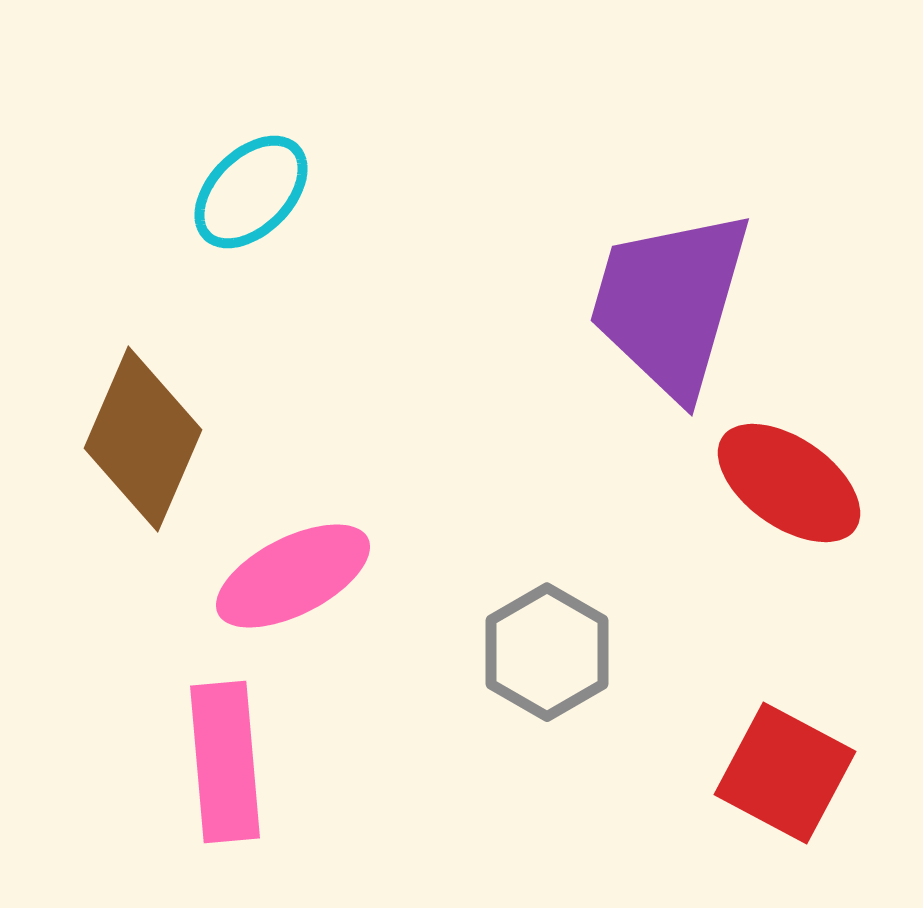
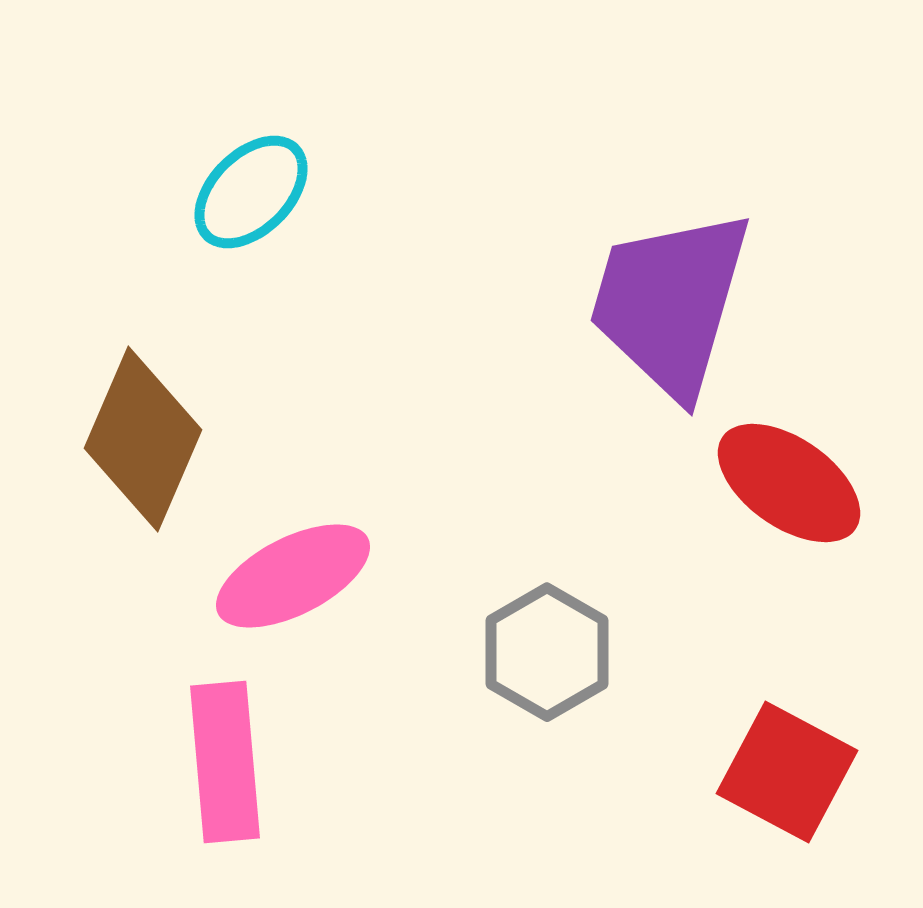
red square: moved 2 px right, 1 px up
